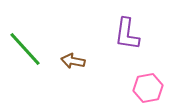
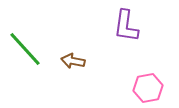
purple L-shape: moved 1 px left, 8 px up
